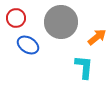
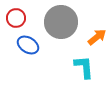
cyan L-shape: rotated 10 degrees counterclockwise
